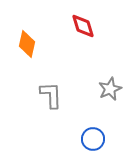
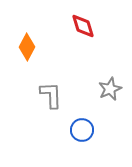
orange diamond: moved 3 px down; rotated 16 degrees clockwise
blue circle: moved 11 px left, 9 px up
